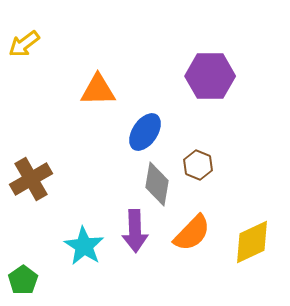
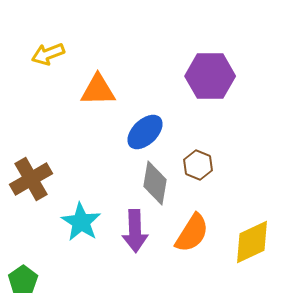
yellow arrow: moved 24 px right, 10 px down; rotated 16 degrees clockwise
blue ellipse: rotated 12 degrees clockwise
gray diamond: moved 2 px left, 1 px up
orange semicircle: rotated 12 degrees counterclockwise
cyan star: moved 3 px left, 24 px up
